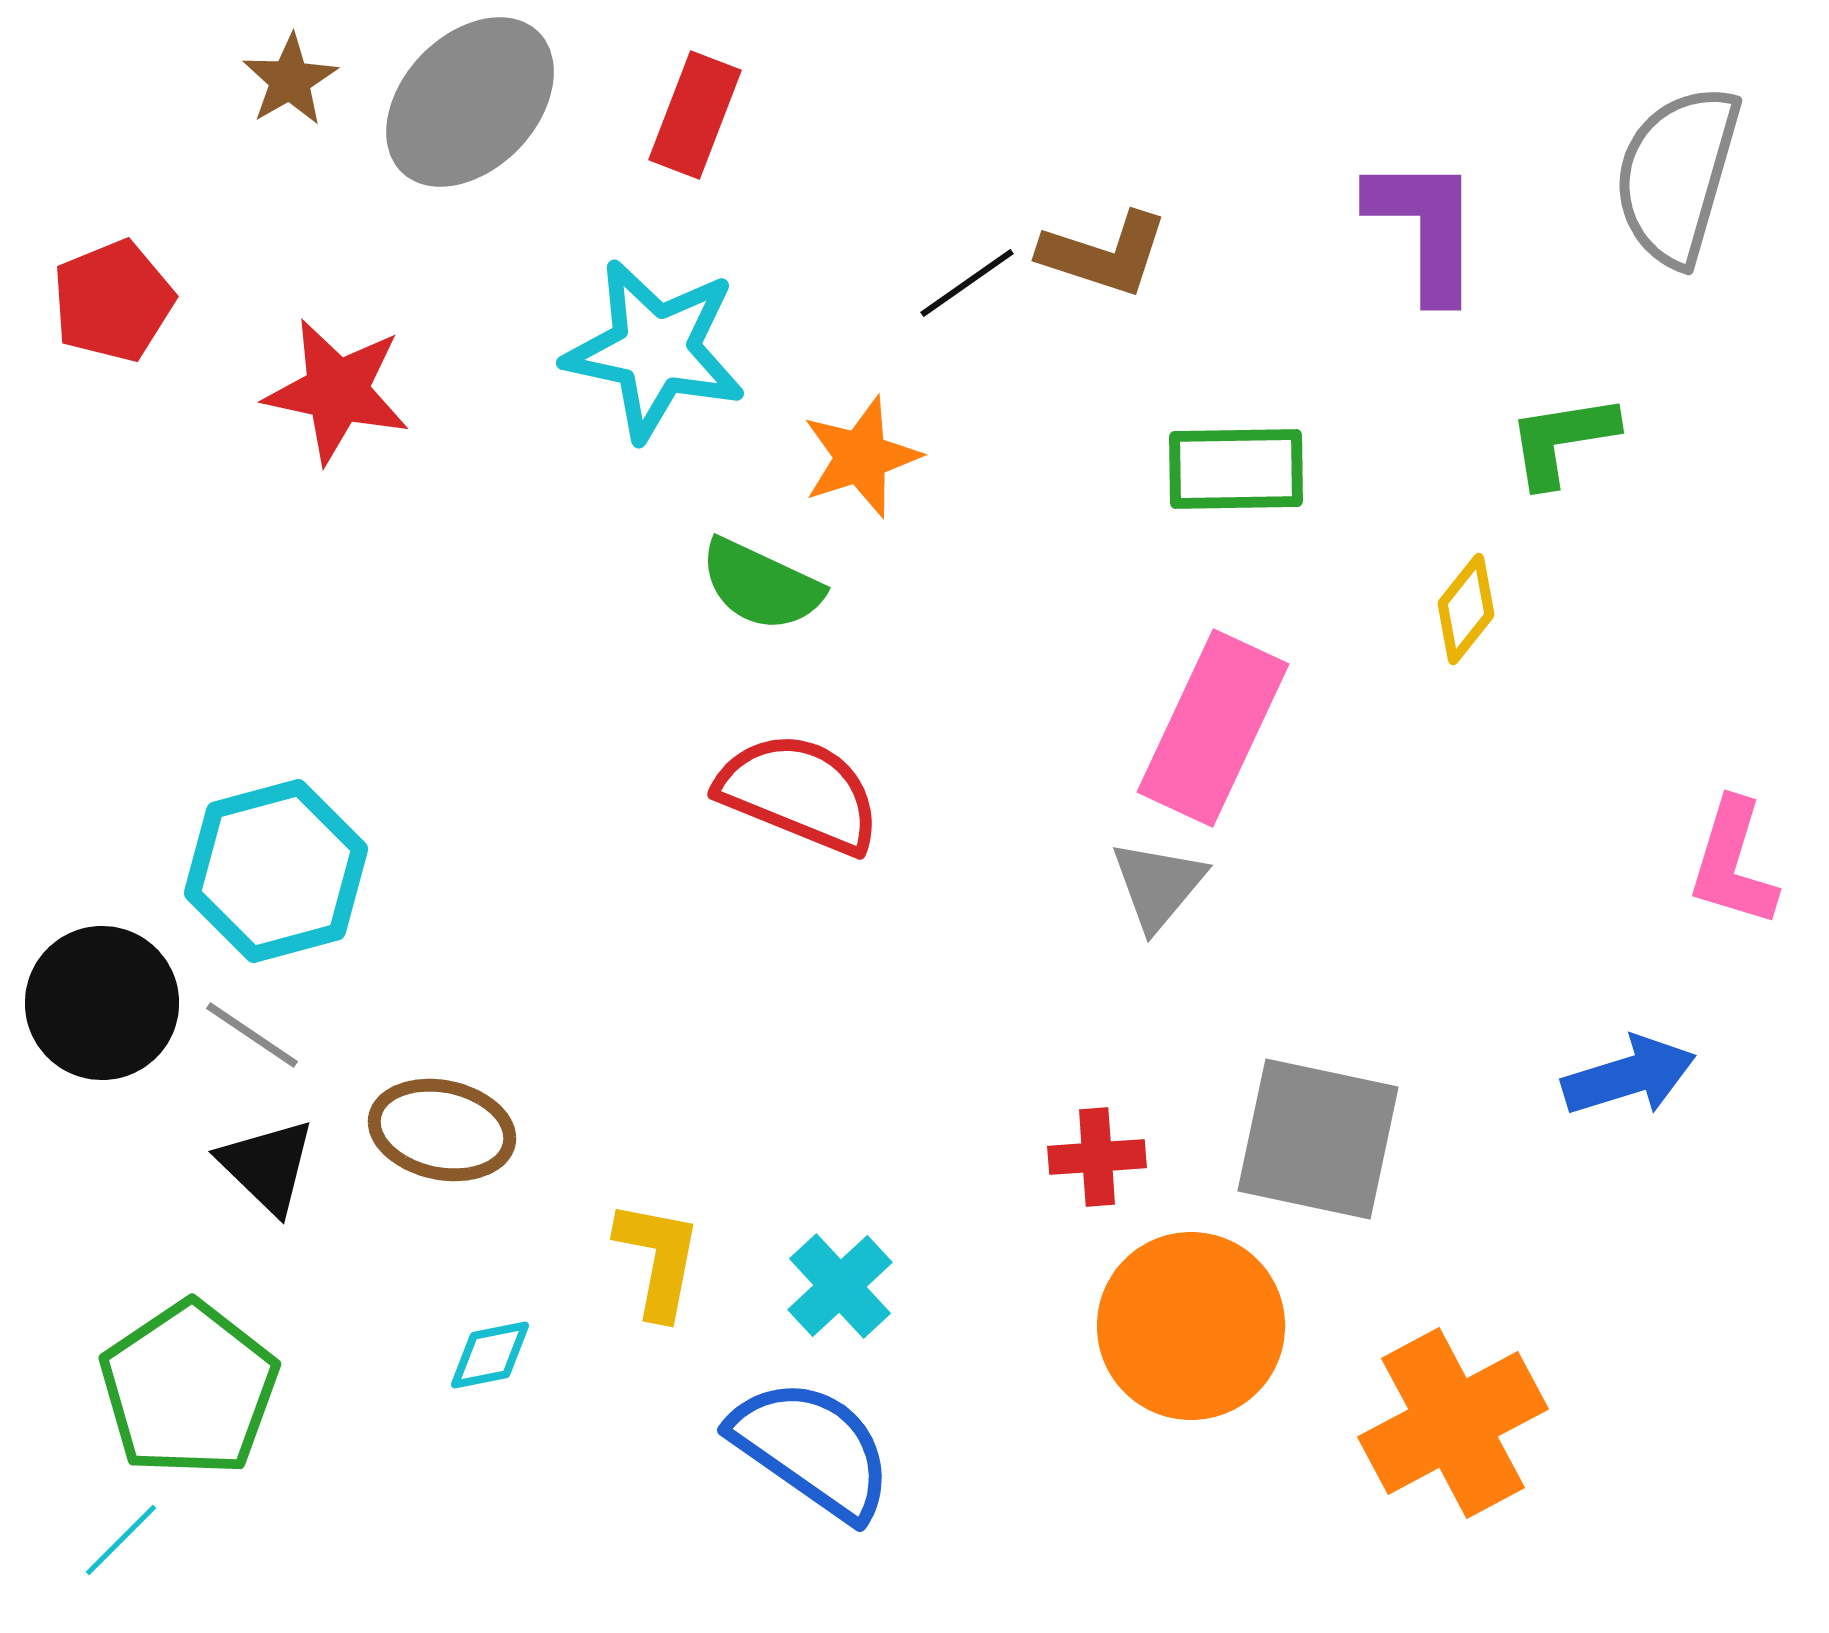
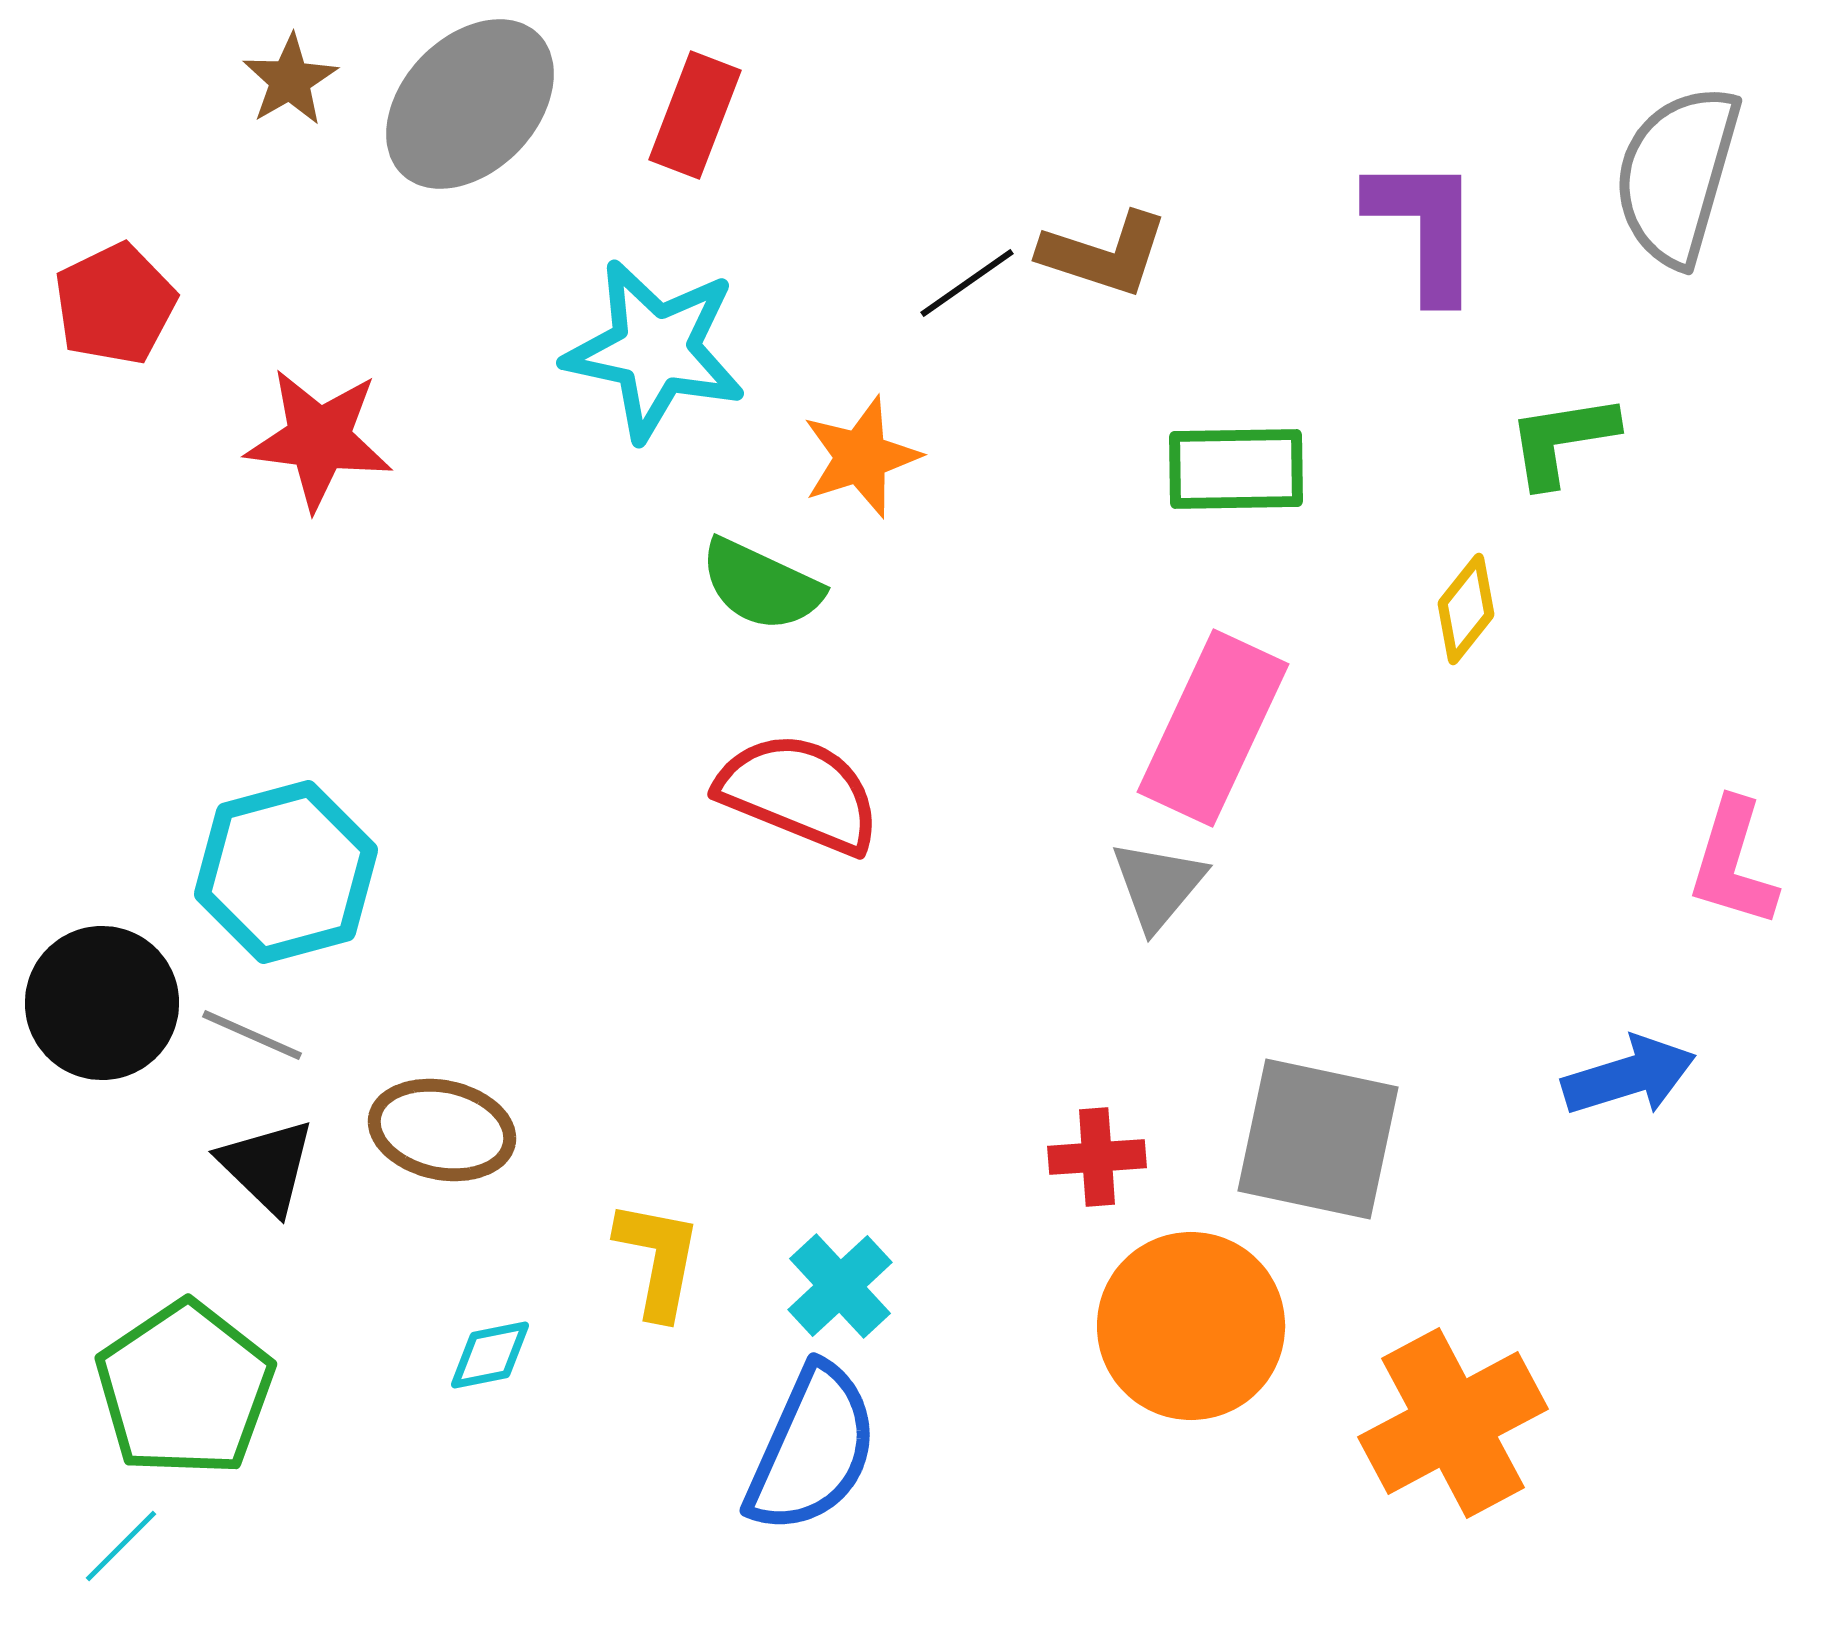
gray ellipse: moved 2 px down
red pentagon: moved 2 px right, 3 px down; rotated 4 degrees counterclockwise
red star: moved 18 px left, 48 px down; rotated 5 degrees counterclockwise
cyan hexagon: moved 10 px right, 1 px down
gray line: rotated 10 degrees counterclockwise
green pentagon: moved 4 px left
blue semicircle: rotated 79 degrees clockwise
cyan line: moved 6 px down
